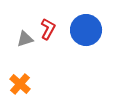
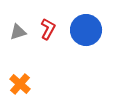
gray triangle: moved 7 px left, 7 px up
